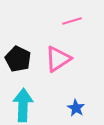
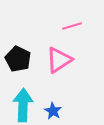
pink line: moved 5 px down
pink triangle: moved 1 px right, 1 px down
blue star: moved 23 px left, 3 px down
